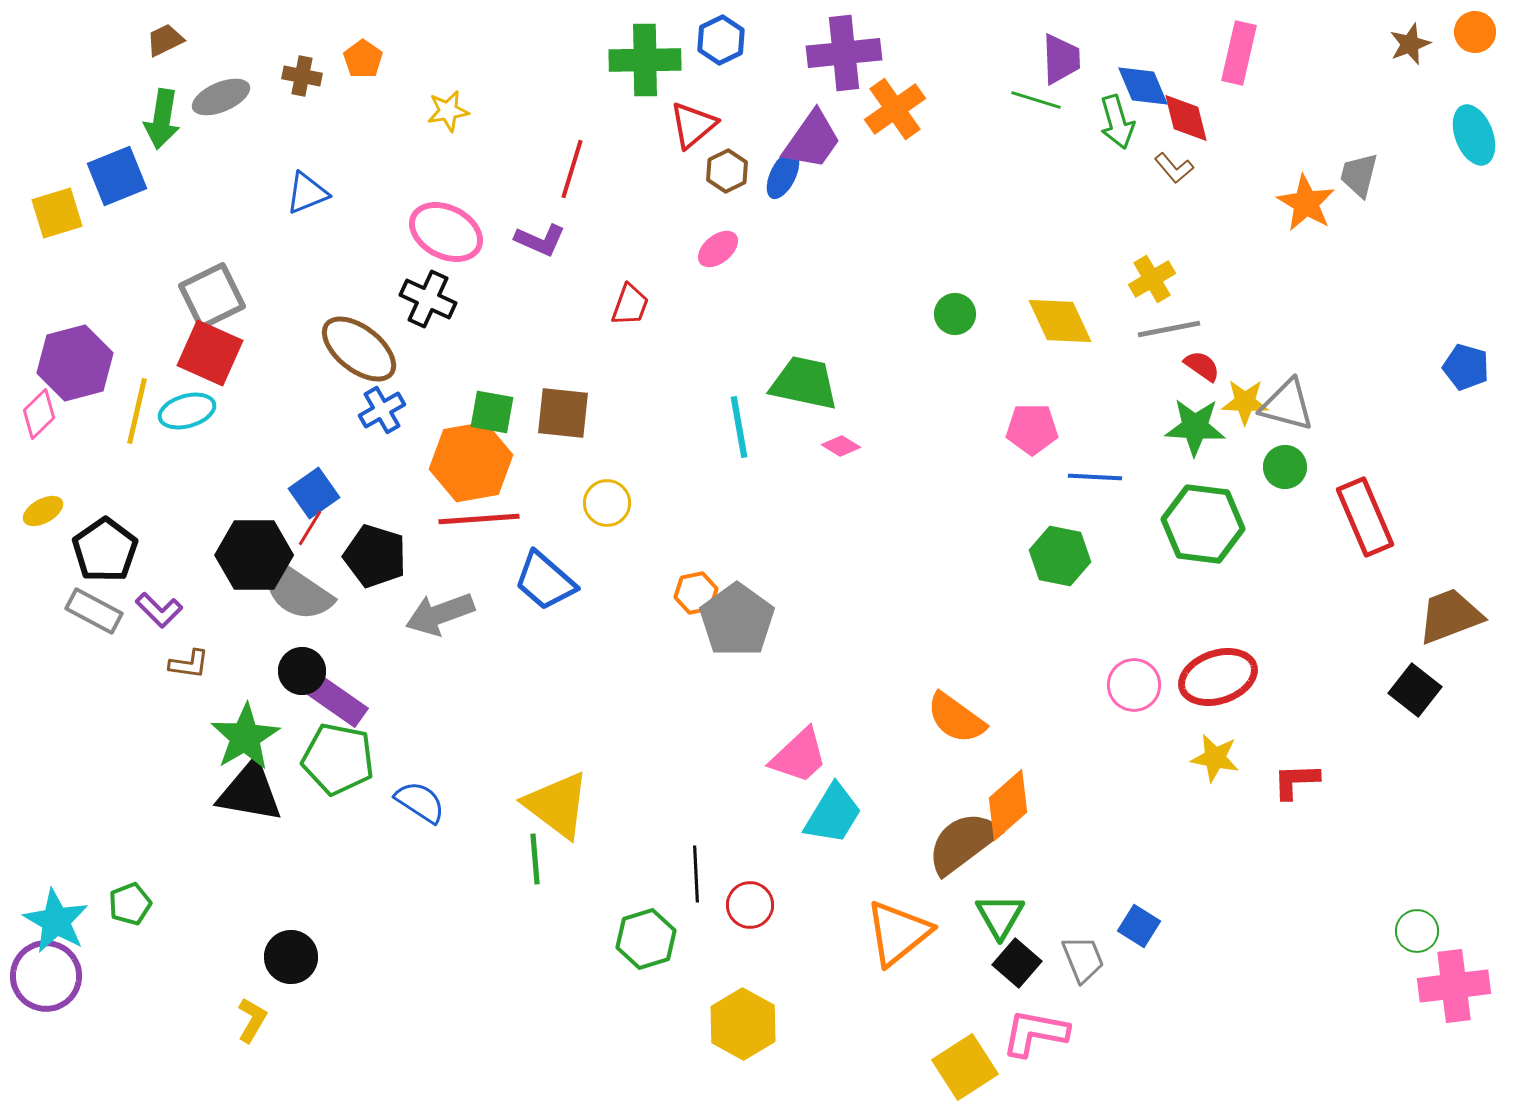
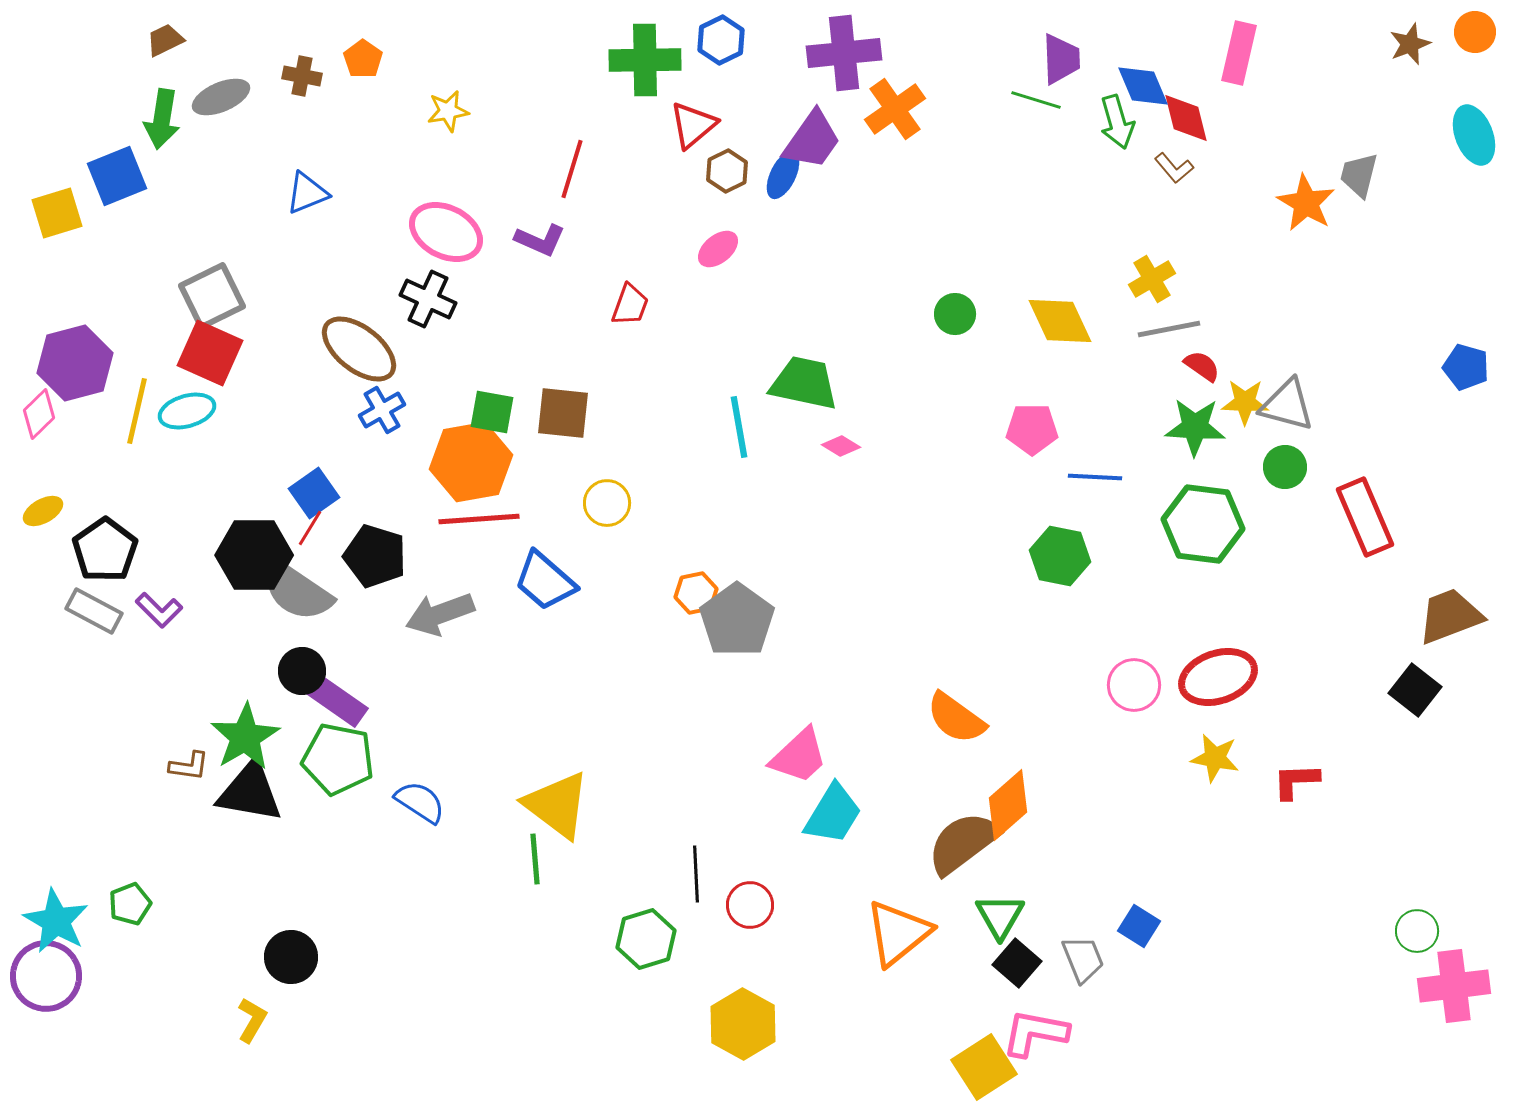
brown L-shape at (189, 664): moved 102 px down
yellow square at (965, 1067): moved 19 px right
